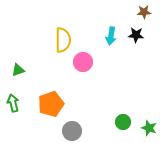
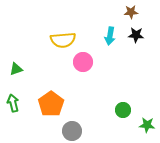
brown star: moved 13 px left
cyan arrow: moved 1 px left
yellow semicircle: rotated 85 degrees clockwise
green triangle: moved 2 px left, 1 px up
orange pentagon: rotated 15 degrees counterclockwise
green circle: moved 12 px up
green star: moved 2 px left, 3 px up; rotated 14 degrees counterclockwise
